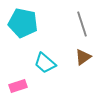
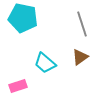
cyan pentagon: moved 5 px up
brown triangle: moved 3 px left
